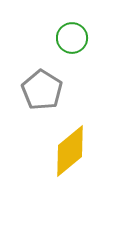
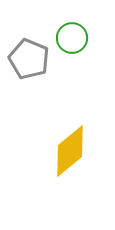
gray pentagon: moved 13 px left, 31 px up; rotated 9 degrees counterclockwise
